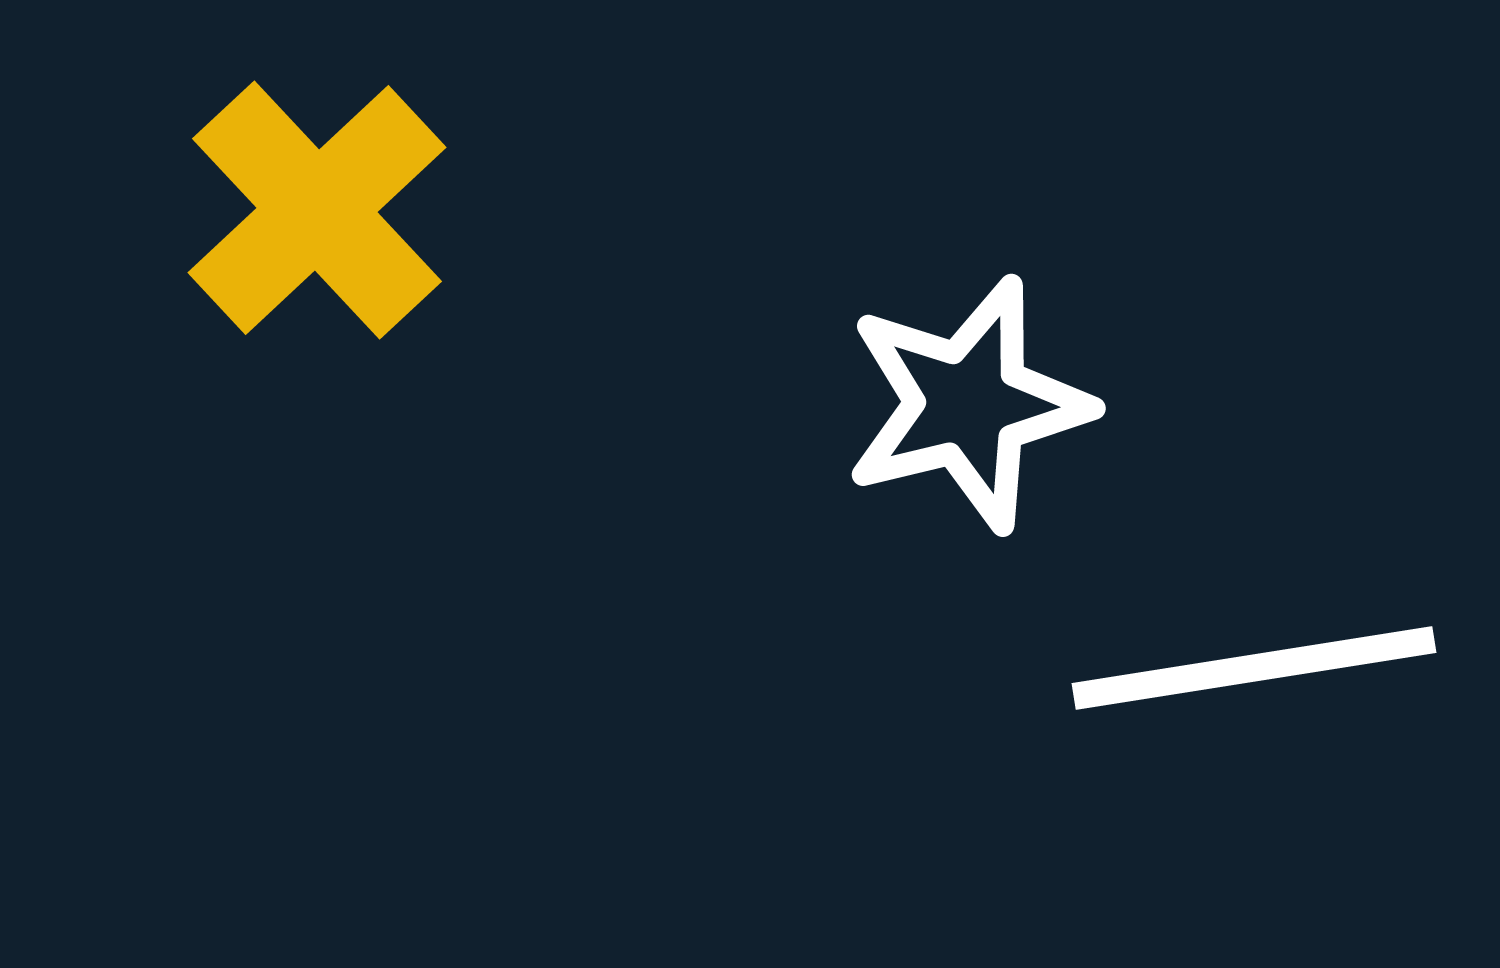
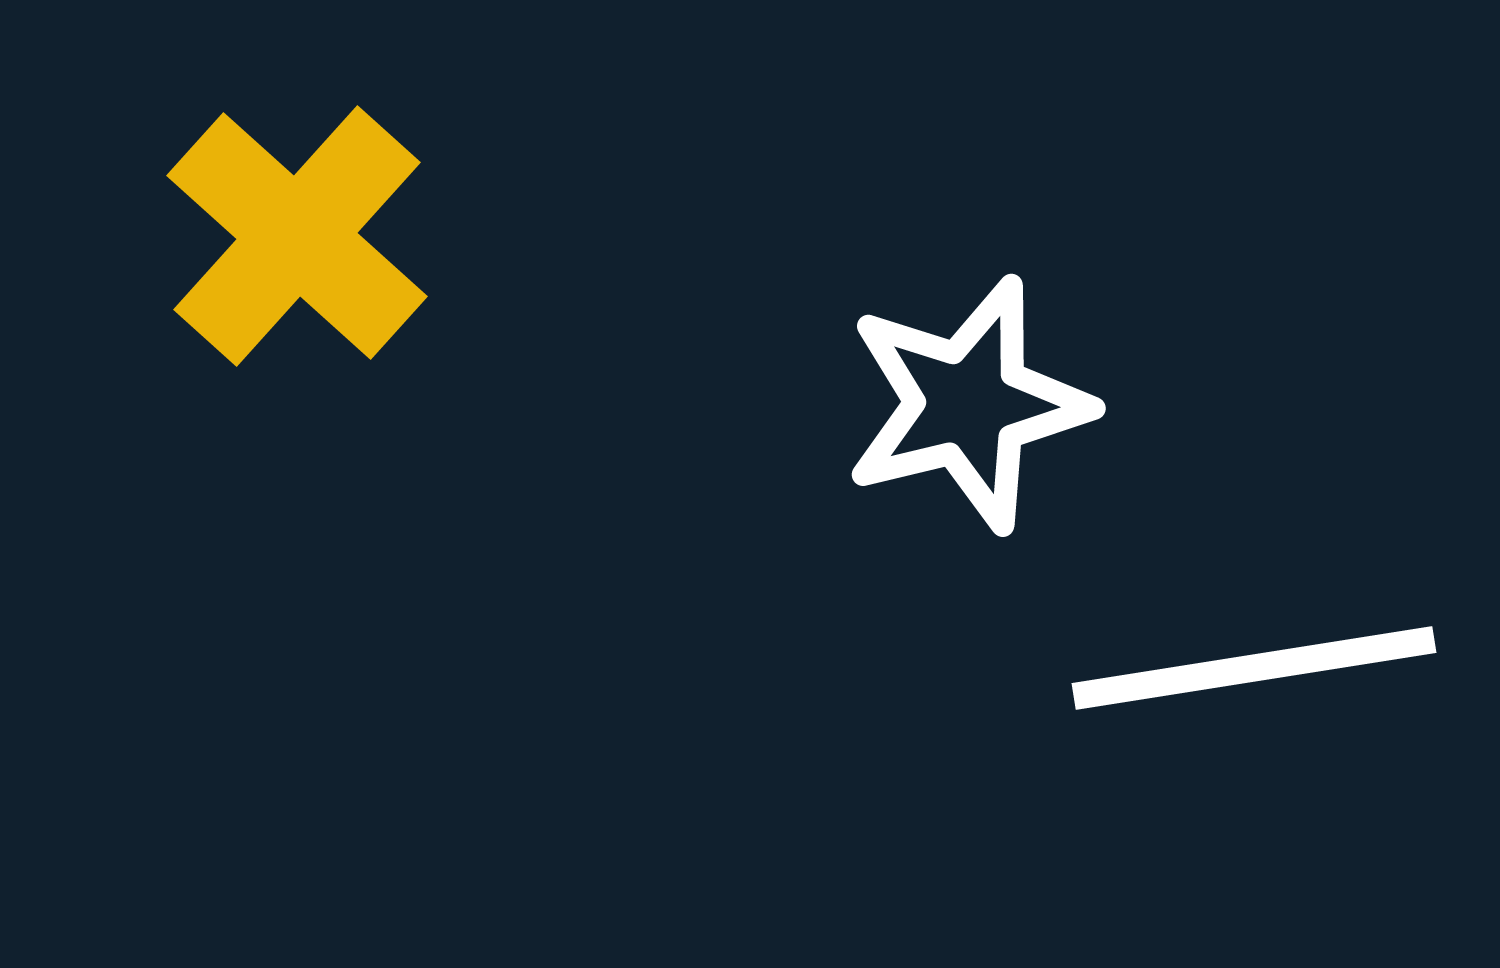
yellow cross: moved 20 px left, 26 px down; rotated 5 degrees counterclockwise
